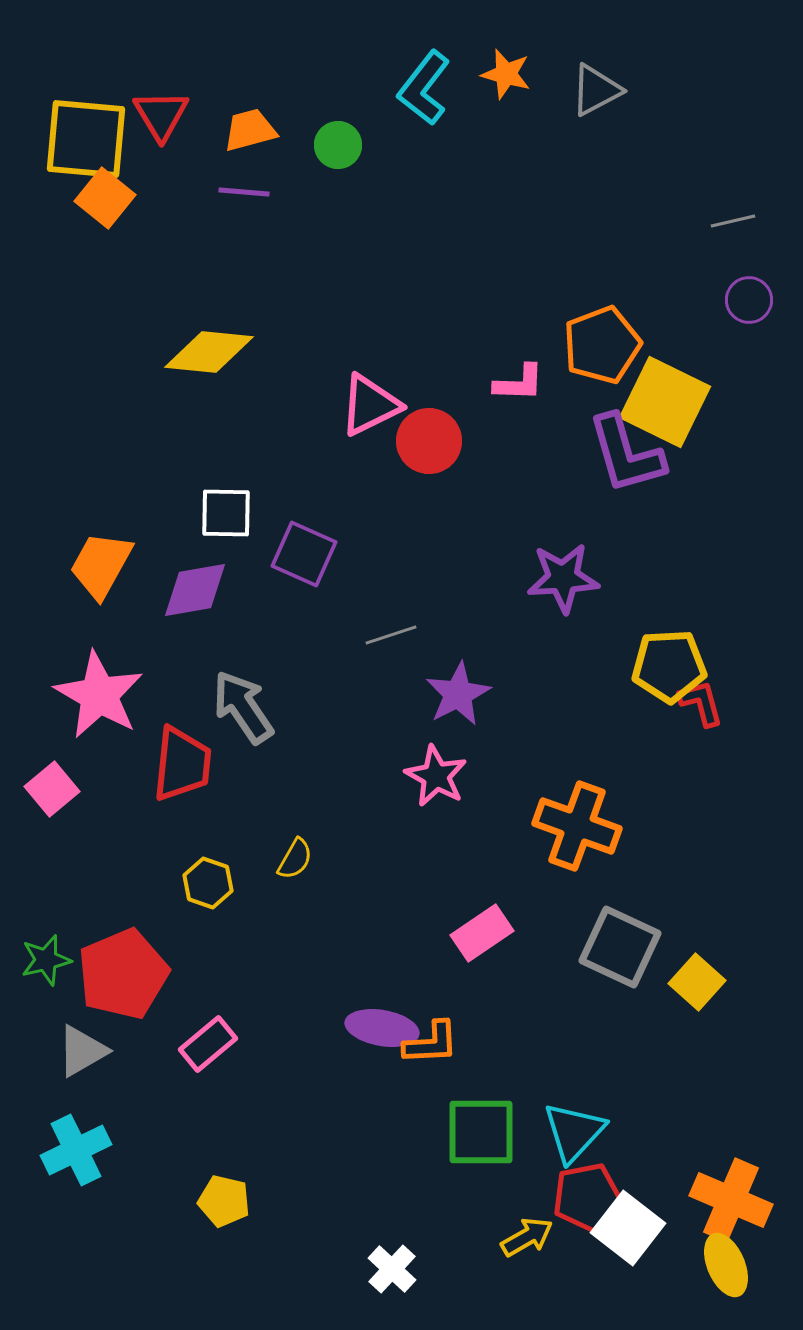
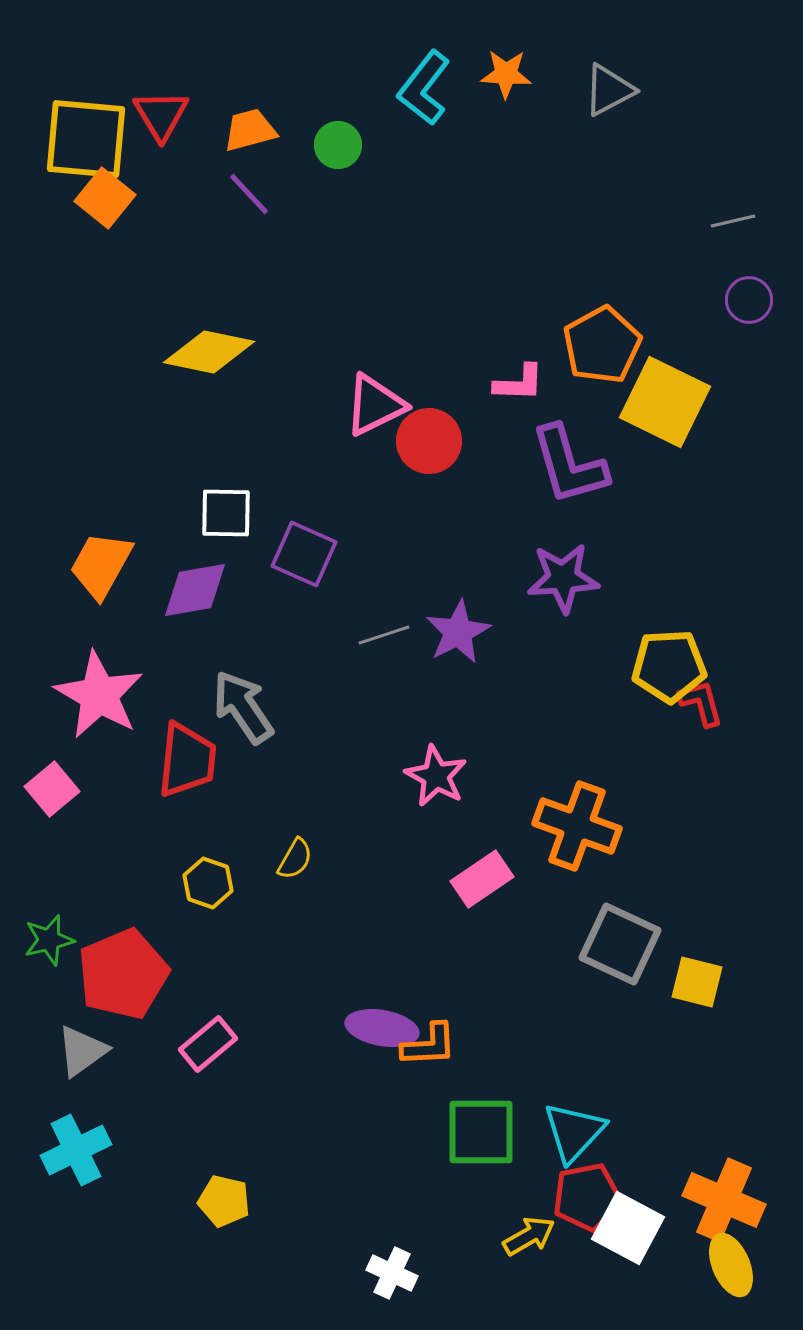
orange star at (506, 74): rotated 12 degrees counterclockwise
gray triangle at (596, 90): moved 13 px right
purple line at (244, 192): moved 5 px right, 2 px down; rotated 42 degrees clockwise
orange pentagon at (602, 345): rotated 8 degrees counterclockwise
yellow diamond at (209, 352): rotated 6 degrees clockwise
pink triangle at (370, 405): moved 5 px right
purple L-shape at (626, 454): moved 57 px left, 11 px down
gray line at (391, 635): moved 7 px left
purple star at (458, 694): moved 62 px up
red trapezoid at (182, 764): moved 5 px right, 4 px up
pink rectangle at (482, 933): moved 54 px up
gray square at (620, 947): moved 3 px up
green star at (46, 960): moved 3 px right, 20 px up
yellow square at (697, 982): rotated 28 degrees counterclockwise
orange L-shape at (431, 1043): moved 2 px left, 2 px down
gray triangle at (82, 1051): rotated 6 degrees counterclockwise
orange cross at (731, 1200): moved 7 px left
white square at (628, 1228): rotated 10 degrees counterclockwise
yellow arrow at (527, 1237): moved 2 px right, 1 px up
yellow ellipse at (726, 1265): moved 5 px right
white cross at (392, 1269): moved 4 px down; rotated 18 degrees counterclockwise
